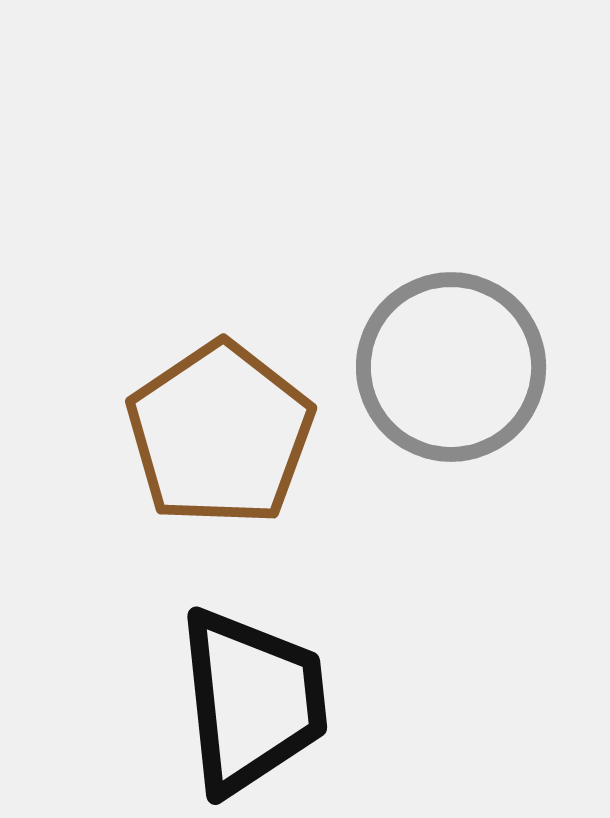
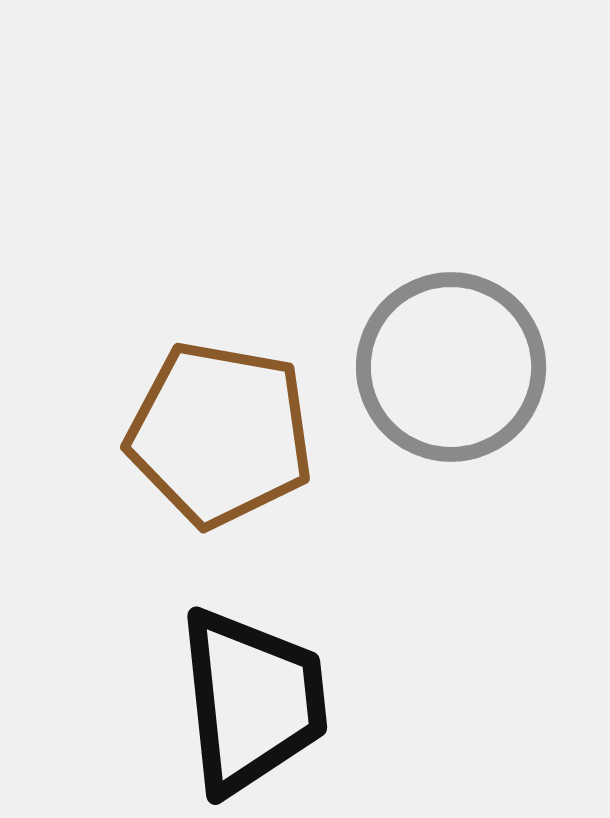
brown pentagon: rotated 28 degrees counterclockwise
